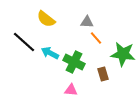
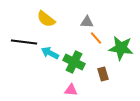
black line: rotated 35 degrees counterclockwise
green star: moved 2 px left, 6 px up
